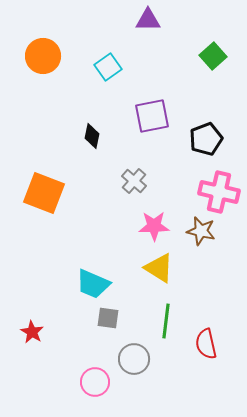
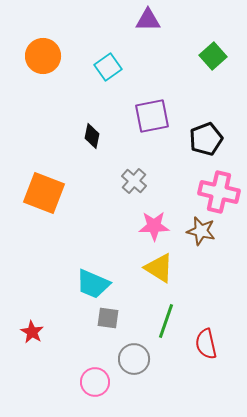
green line: rotated 12 degrees clockwise
